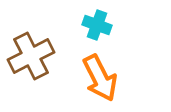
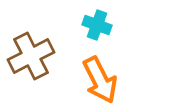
orange arrow: moved 2 px down
